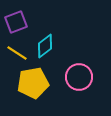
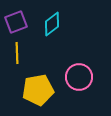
cyan diamond: moved 7 px right, 22 px up
yellow line: rotated 55 degrees clockwise
yellow pentagon: moved 5 px right, 7 px down
